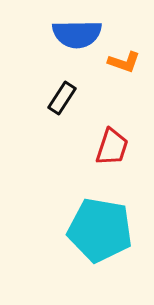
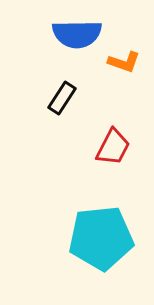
red trapezoid: moved 1 px right; rotated 9 degrees clockwise
cyan pentagon: moved 1 px right, 8 px down; rotated 16 degrees counterclockwise
